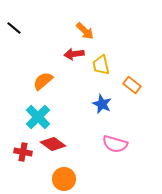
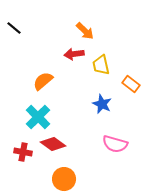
orange rectangle: moved 1 px left, 1 px up
